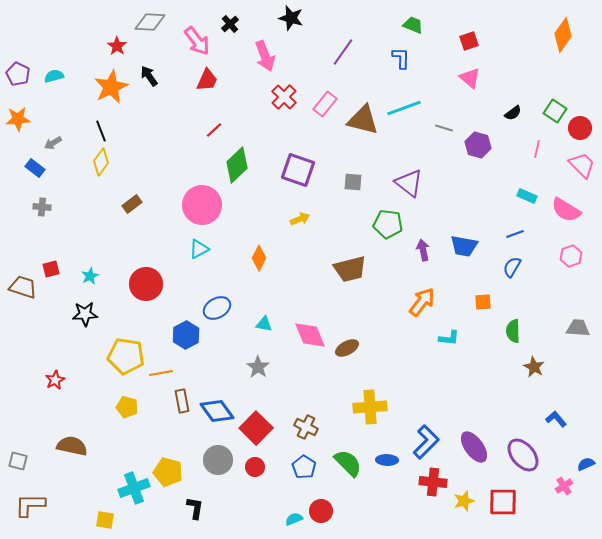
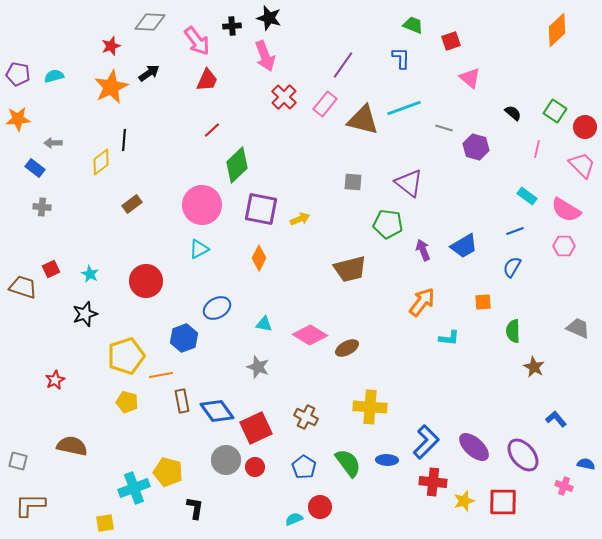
black star at (291, 18): moved 22 px left
black cross at (230, 24): moved 2 px right, 2 px down; rotated 36 degrees clockwise
orange diamond at (563, 35): moved 6 px left, 5 px up; rotated 12 degrees clockwise
red square at (469, 41): moved 18 px left
red star at (117, 46): moved 6 px left; rotated 18 degrees clockwise
purple line at (343, 52): moved 13 px down
purple pentagon at (18, 74): rotated 15 degrees counterclockwise
black arrow at (149, 76): moved 3 px up; rotated 90 degrees clockwise
black semicircle at (513, 113): rotated 102 degrees counterclockwise
red circle at (580, 128): moved 5 px right, 1 px up
red line at (214, 130): moved 2 px left
black line at (101, 131): moved 23 px right, 9 px down; rotated 25 degrees clockwise
gray arrow at (53, 143): rotated 30 degrees clockwise
purple hexagon at (478, 145): moved 2 px left, 2 px down
yellow diamond at (101, 162): rotated 16 degrees clockwise
purple square at (298, 170): moved 37 px left, 39 px down; rotated 8 degrees counterclockwise
cyan rectangle at (527, 196): rotated 12 degrees clockwise
blue line at (515, 234): moved 3 px up
blue trapezoid at (464, 246): rotated 40 degrees counterclockwise
purple arrow at (423, 250): rotated 10 degrees counterclockwise
pink hexagon at (571, 256): moved 7 px left, 10 px up; rotated 20 degrees clockwise
red square at (51, 269): rotated 12 degrees counterclockwise
cyan star at (90, 276): moved 2 px up; rotated 18 degrees counterclockwise
red circle at (146, 284): moved 3 px up
black star at (85, 314): rotated 15 degrees counterclockwise
gray trapezoid at (578, 328): rotated 20 degrees clockwise
blue hexagon at (186, 335): moved 2 px left, 3 px down; rotated 8 degrees clockwise
pink diamond at (310, 335): rotated 36 degrees counterclockwise
yellow pentagon at (126, 356): rotated 27 degrees counterclockwise
gray star at (258, 367): rotated 15 degrees counterclockwise
orange line at (161, 373): moved 2 px down
yellow pentagon at (127, 407): moved 5 px up
yellow cross at (370, 407): rotated 8 degrees clockwise
brown cross at (306, 427): moved 10 px up
red square at (256, 428): rotated 20 degrees clockwise
purple ellipse at (474, 447): rotated 12 degrees counterclockwise
gray circle at (218, 460): moved 8 px right
green semicircle at (348, 463): rotated 8 degrees clockwise
blue semicircle at (586, 464): rotated 36 degrees clockwise
pink cross at (564, 486): rotated 36 degrees counterclockwise
red circle at (321, 511): moved 1 px left, 4 px up
yellow square at (105, 520): moved 3 px down; rotated 18 degrees counterclockwise
